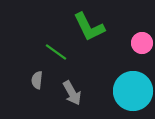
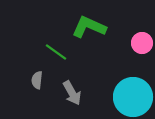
green L-shape: rotated 140 degrees clockwise
cyan circle: moved 6 px down
